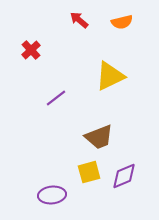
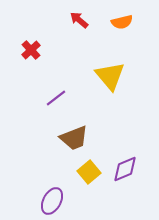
yellow triangle: rotated 44 degrees counterclockwise
brown trapezoid: moved 25 px left, 1 px down
yellow square: rotated 25 degrees counterclockwise
purple diamond: moved 1 px right, 7 px up
purple ellipse: moved 6 px down; rotated 56 degrees counterclockwise
